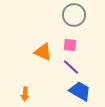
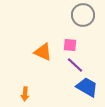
gray circle: moved 9 px right
purple line: moved 4 px right, 2 px up
blue trapezoid: moved 7 px right, 4 px up
